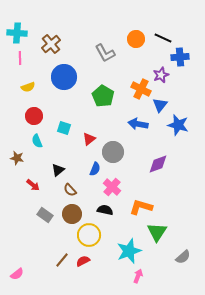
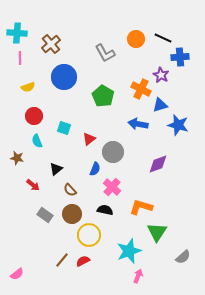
purple star: rotated 21 degrees counterclockwise
blue triangle: rotated 35 degrees clockwise
black triangle: moved 2 px left, 1 px up
